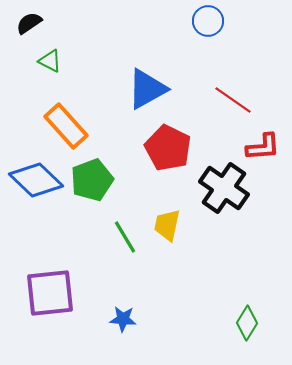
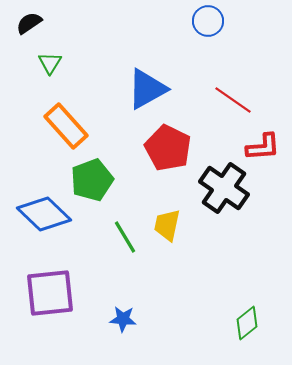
green triangle: moved 2 px down; rotated 35 degrees clockwise
blue diamond: moved 8 px right, 34 px down
green diamond: rotated 20 degrees clockwise
